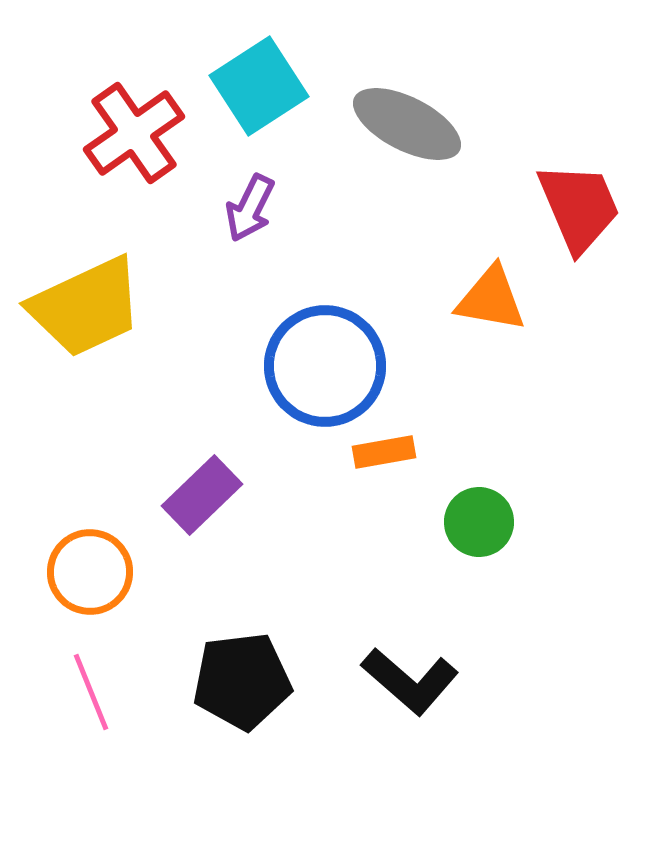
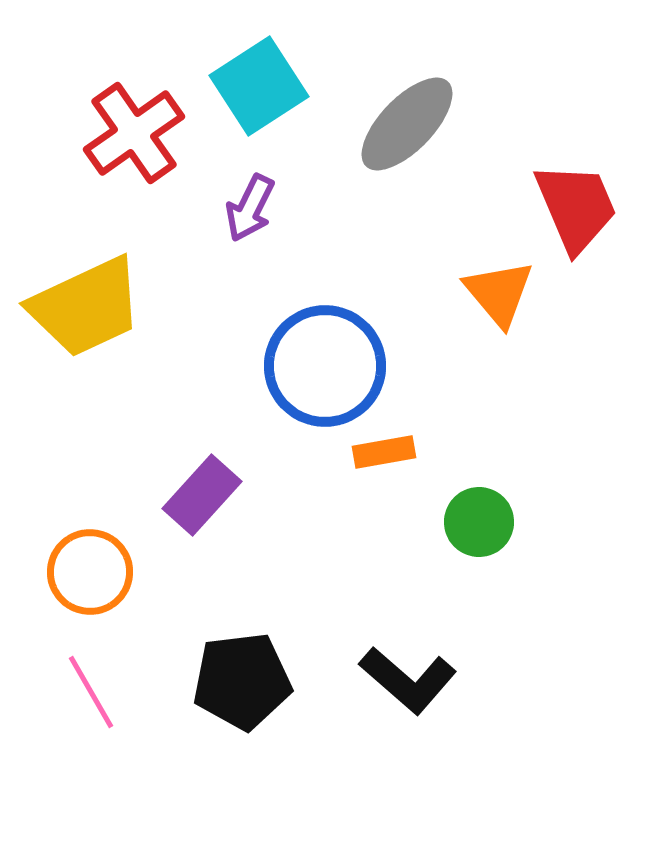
gray ellipse: rotated 73 degrees counterclockwise
red trapezoid: moved 3 px left
orange triangle: moved 8 px right, 6 px up; rotated 40 degrees clockwise
purple rectangle: rotated 4 degrees counterclockwise
black L-shape: moved 2 px left, 1 px up
pink line: rotated 8 degrees counterclockwise
